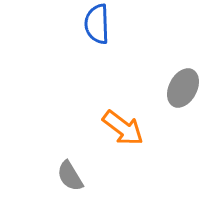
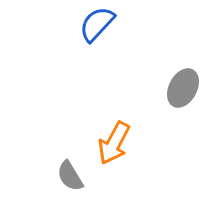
blue semicircle: rotated 45 degrees clockwise
orange arrow: moved 9 px left, 15 px down; rotated 81 degrees clockwise
